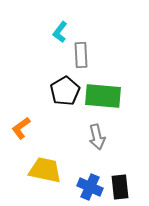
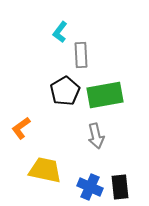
green rectangle: moved 2 px right, 1 px up; rotated 15 degrees counterclockwise
gray arrow: moved 1 px left, 1 px up
